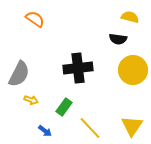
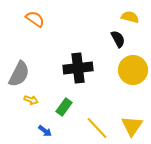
black semicircle: rotated 126 degrees counterclockwise
yellow line: moved 7 px right
